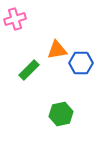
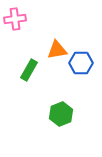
pink cross: rotated 10 degrees clockwise
green rectangle: rotated 15 degrees counterclockwise
green hexagon: rotated 10 degrees counterclockwise
